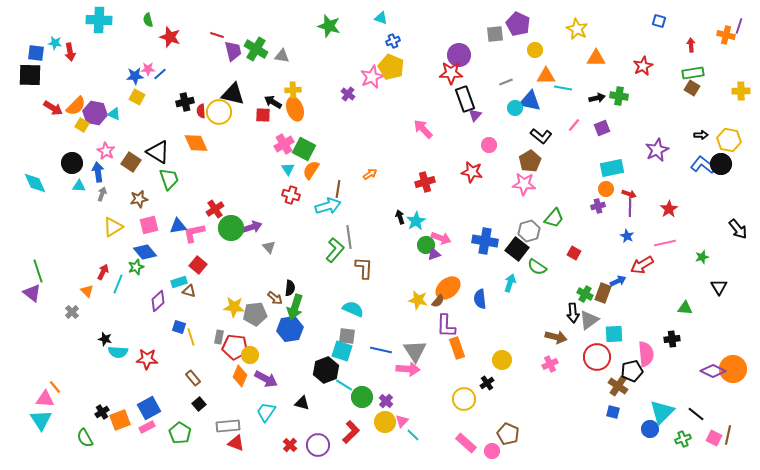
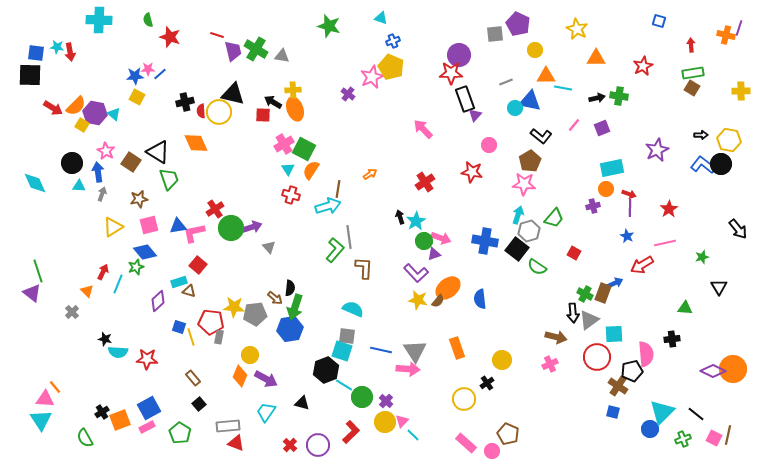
purple line at (739, 26): moved 2 px down
cyan star at (55, 43): moved 2 px right, 4 px down
cyan triangle at (114, 114): rotated 16 degrees clockwise
red cross at (425, 182): rotated 18 degrees counterclockwise
purple cross at (598, 206): moved 5 px left
green circle at (426, 245): moved 2 px left, 4 px up
blue arrow at (618, 281): moved 3 px left, 2 px down
cyan arrow at (510, 283): moved 8 px right, 68 px up
purple L-shape at (446, 326): moved 30 px left, 53 px up; rotated 45 degrees counterclockwise
red pentagon at (235, 347): moved 24 px left, 25 px up
